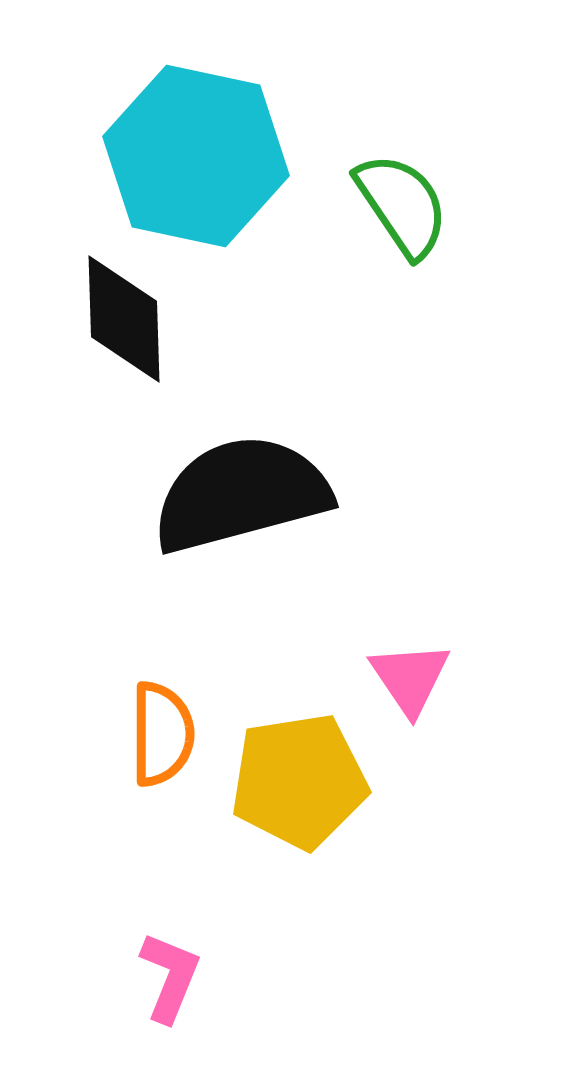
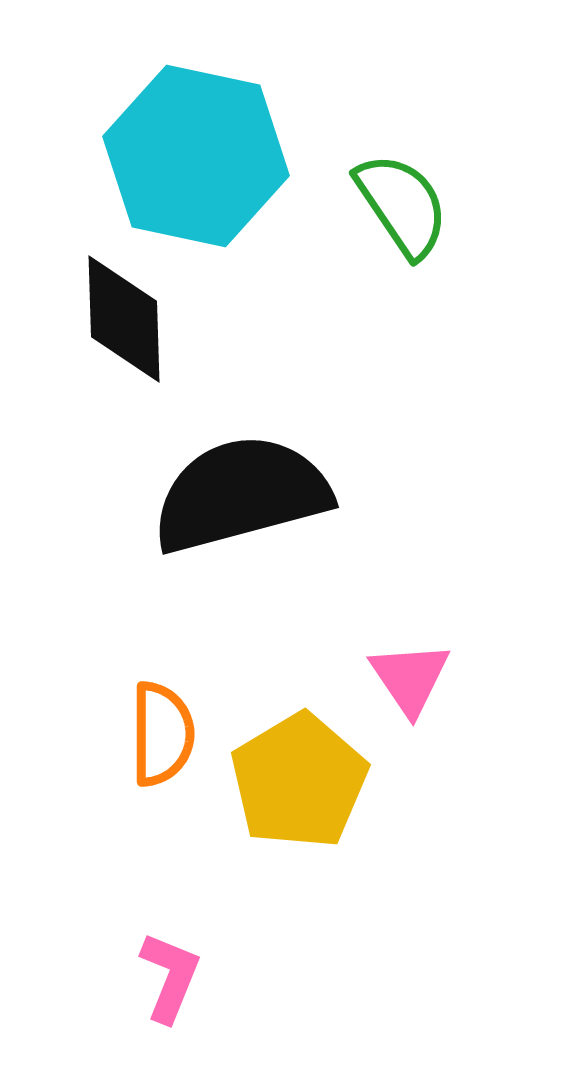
yellow pentagon: rotated 22 degrees counterclockwise
